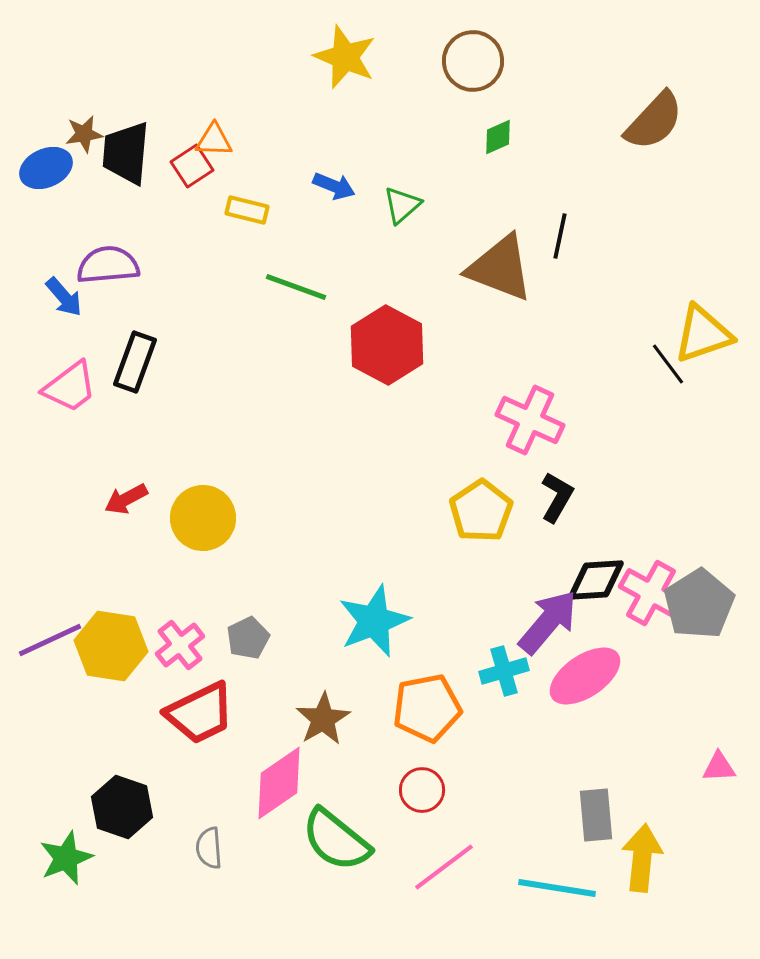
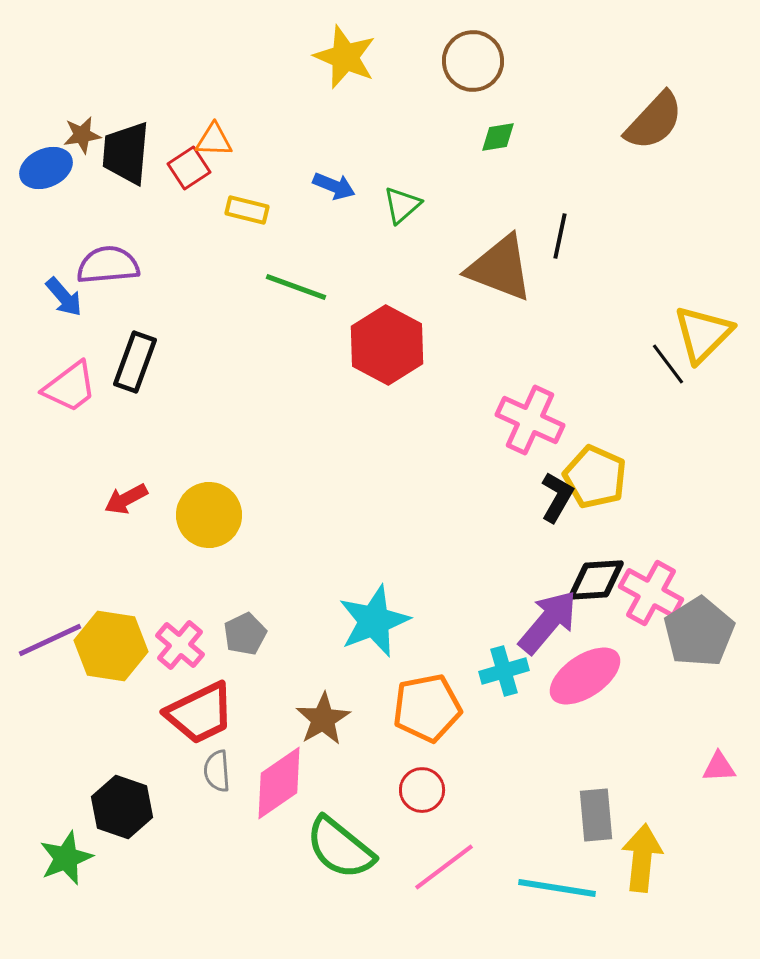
brown star at (84, 134): moved 2 px left, 1 px down
green diamond at (498, 137): rotated 15 degrees clockwise
red square at (192, 166): moved 3 px left, 2 px down
yellow triangle at (703, 334): rotated 26 degrees counterclockwise
yellow pentagon at (481, 511): moved 114 px right, 34 px up; rotated 14 degrees counterclockwise
yellow circle at (203, 518): moved 6 px right, 3 px up
gray pentagon at (699, 604): moved 28 px down
gray pentagon at (248, 638): moved 3 px left, 4 px up
pink cross at (180, 645): rotated 12 degrees counterclockwise
green semicircle at (336, 840): moved 4 px right, 8 px down
gray semicircle at (209, 848): moved 8 px right, 77 px up
